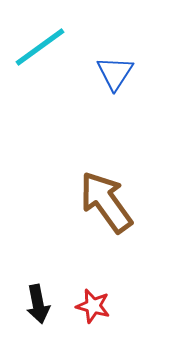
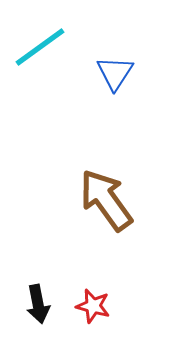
brown arrow: moved 2 px up
